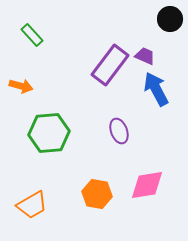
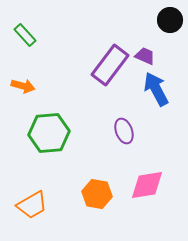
black circle: moved 1 px down
green rectangle: moved 7 px left
orange arrow: moved 2 px right
purple ellipse: moved 5 px right
